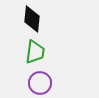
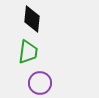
green trapezoid: moved 7 px left
